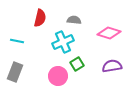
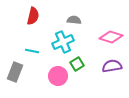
red semicircle: moved 7 px left, 2 px up
pink diamond: moved 2 px right, 4 px down
cyan line: moved 15 px right, 10 px down
